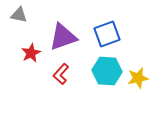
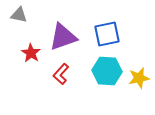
blue square: rotated 8 degrees clockwise
red star: rotated 12 degrees counterclockwise
yellow star: moved 1 px right
